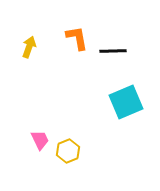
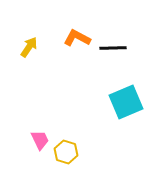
orange L-shape: rotated 52 degrees counterclockwise
yellow arrow: rotated 15 degrees clockwise
black line: moved 3 px up
yellow hexagon: moved 2 px left, 1 px down; rotated 20 degrees counterclockwise
